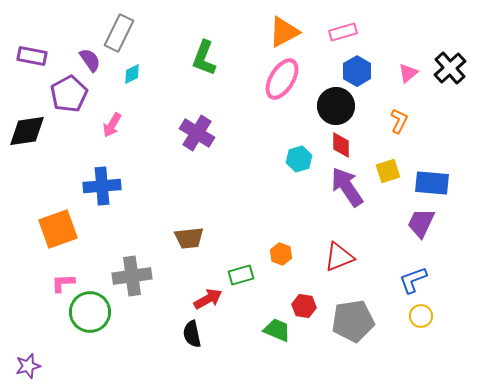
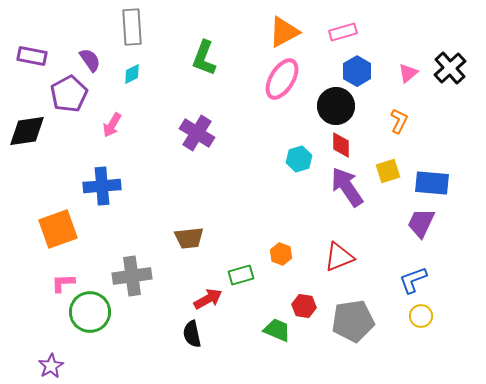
gray rectangle: moved 13 px right, 6 px up; rotated 30 degrees counterclockwise
purple star: moved 23 px right; rotated 15 degrees counterclockwise
